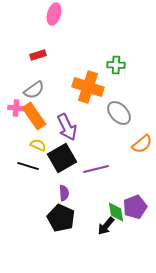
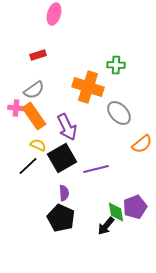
black line: rotated 60 degrees counterclockwise
